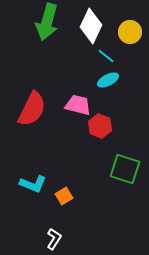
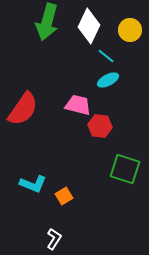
white diamond: moved 2 px left
yellow circle: moved 2 px up
red semicircle: moved 9 px left; rotated 9 degrees clockwise
red hexagon: rotated 15 degrees counterclockwise
